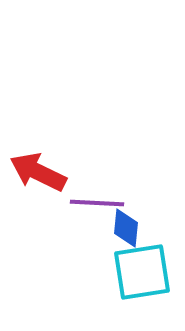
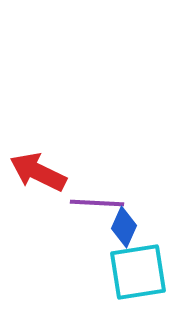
blue diamond: moved 2 px left, 1 px up; rotated 18 degrees clockwise
cyan square: moved 4 px left
